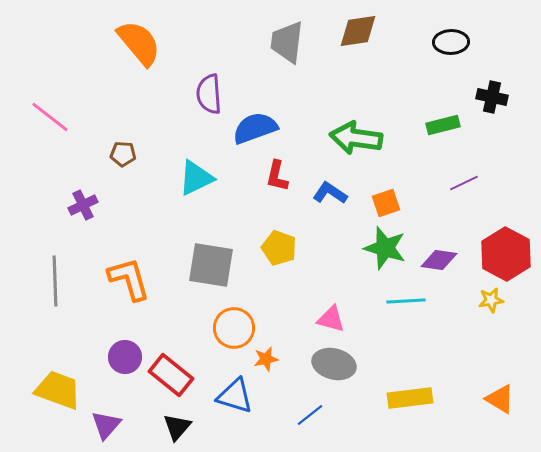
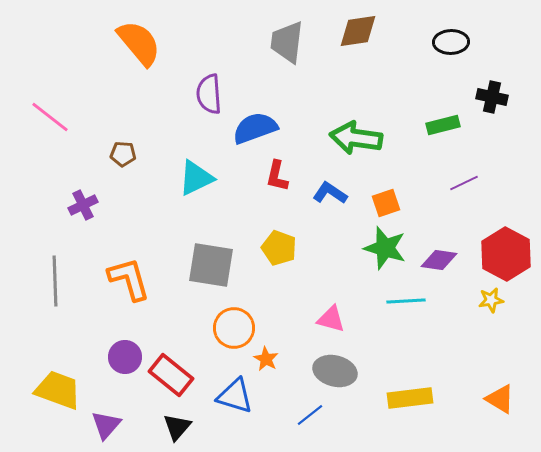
orange star: rotated 30 degrees counterclockwise
gray ellipse: moved 1 px right, 7 px down
